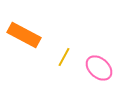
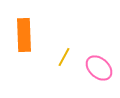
orange rectangle: rotated 60 degrees clockwise
